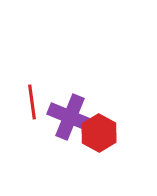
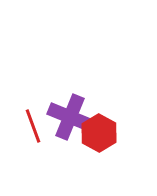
red line: moved 1 px right, 24 px down; rotated 12 degrees counterclockwise
